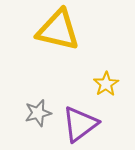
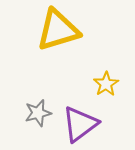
yellow triangle: rotated 30 degrees counterclockwise
